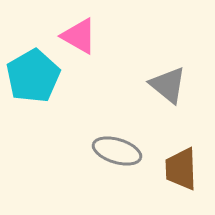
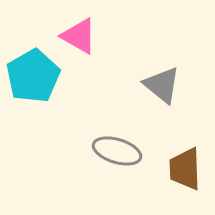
gray triangle: moved 6 px left
brown trapezoid: moved 4 px right
